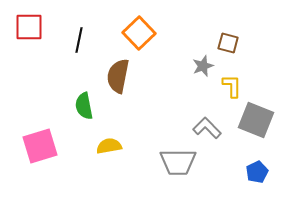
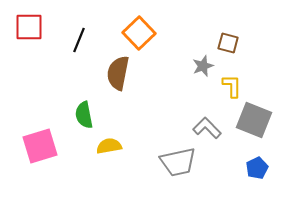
black line: rotated 10 degrees clockwise
brown semicircle: moved 3 px up
green semicircle: moved 9 px down
gray square: moved 2 px left
gray trapezoid: rotated 12 degrees counterclockwise
blue pentagon: moved 4 px up
